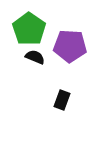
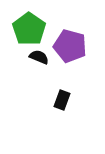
purple pentagon: rotated 12 degrees clockwise
black semicircle: moved 4 px right
